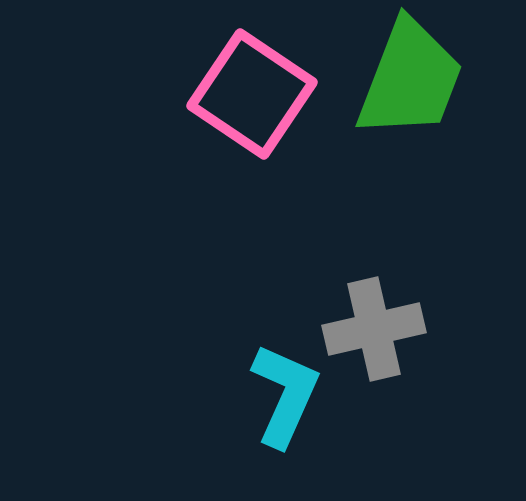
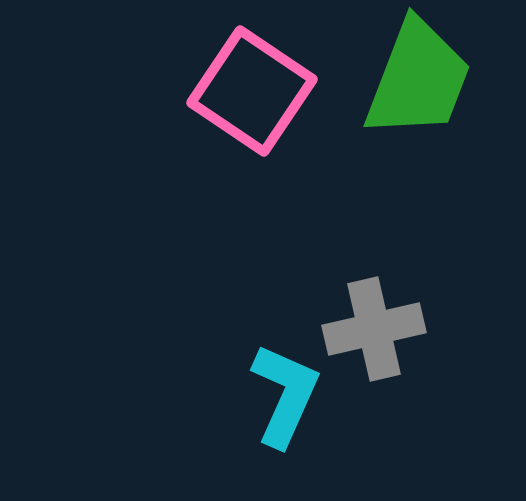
green trapezoid: moved 8 px right
pink square: moved 3 px up
